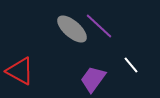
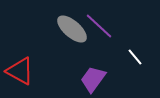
white line: moved 4 px right, 8 px up
